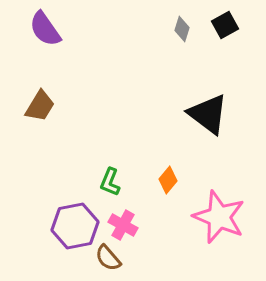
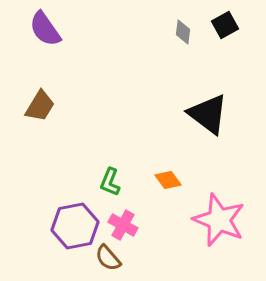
gray diamond: moved 1 px right, 3 px down; rotated 10 degrees counterclockwise
orange diamond: rotated 76 degrees counterclockwise
pink star: moved 3 px down
